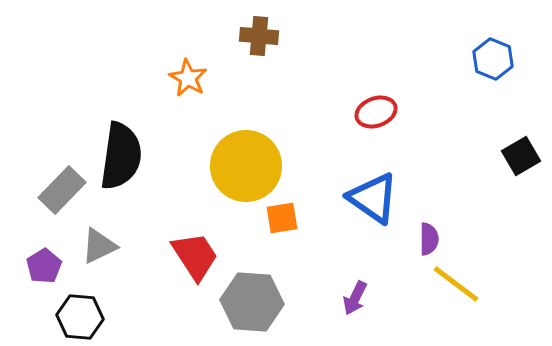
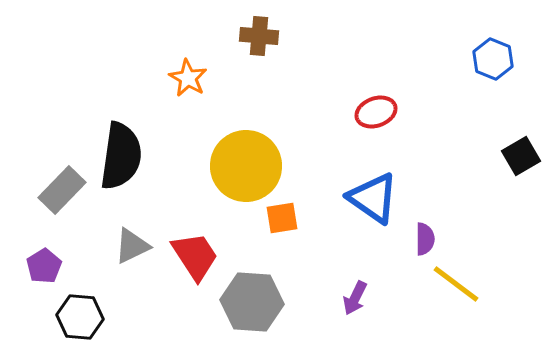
purple semicircle: moved 4 px left
gray triangle: moved 33 px right
